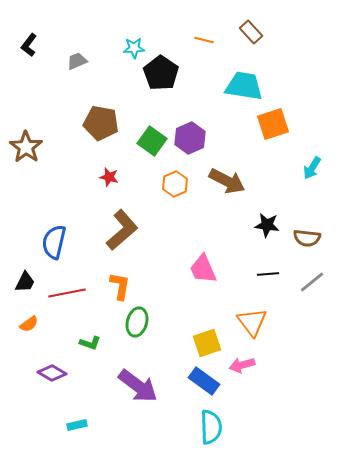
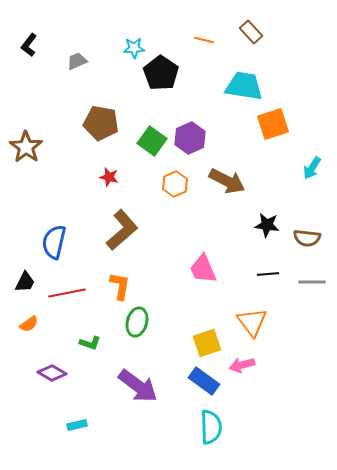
gray line: rotated 40 degrees clockwise
